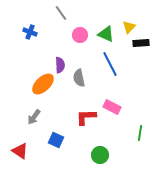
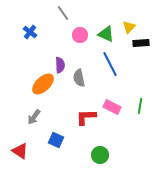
gray line: moved 2 px right
blue cross: rotated 16 degrees clockwise
green line: moved 27 px up
